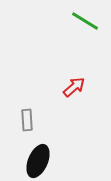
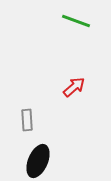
green line: moved 9 px left; rotated 12 degrees counterclockwise
